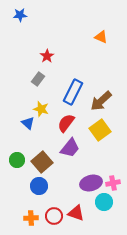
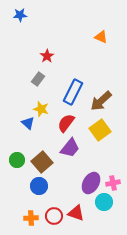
purple ellipse: rotated 45 degrees counterclockwise
